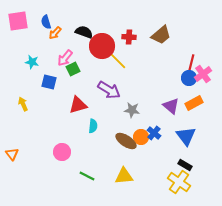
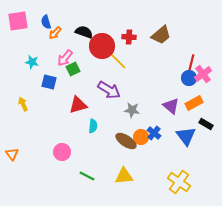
black rectangle: moved 21 px right, 41 px up
